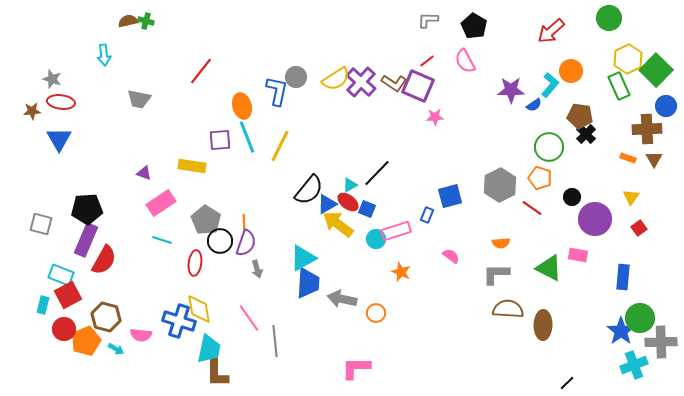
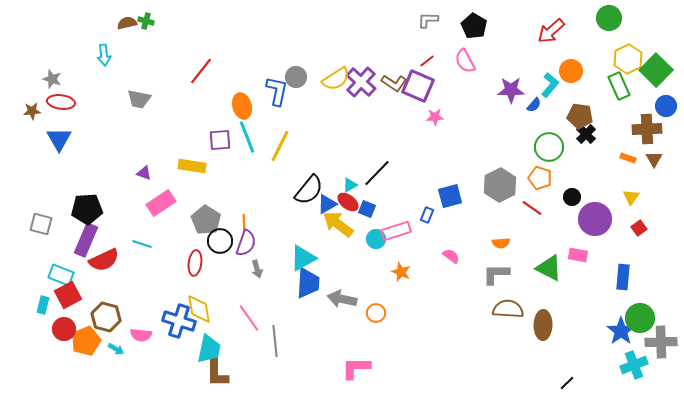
brown semicircle at (128, 21): moved 1 px left, 2 px down
blue semicircle at (534, 105): rotated 14 degrees counterclockwise
cyan line at (162, 240): moved 20 px left, 4 px down
red semicircle at (104, 260): rotated 36 degrees clockwise
